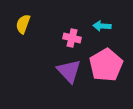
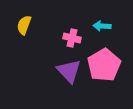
yellow semicircle: moved 1 px right, 1 px down
pink pentagon: moved 2 px left
